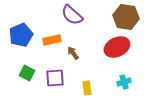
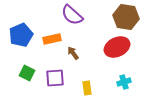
orange rectangle: moved 1 px up
